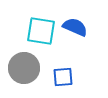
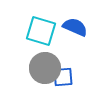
cyan square: rotated 8 degrees clockwise
gray circle: moved 21 px right
